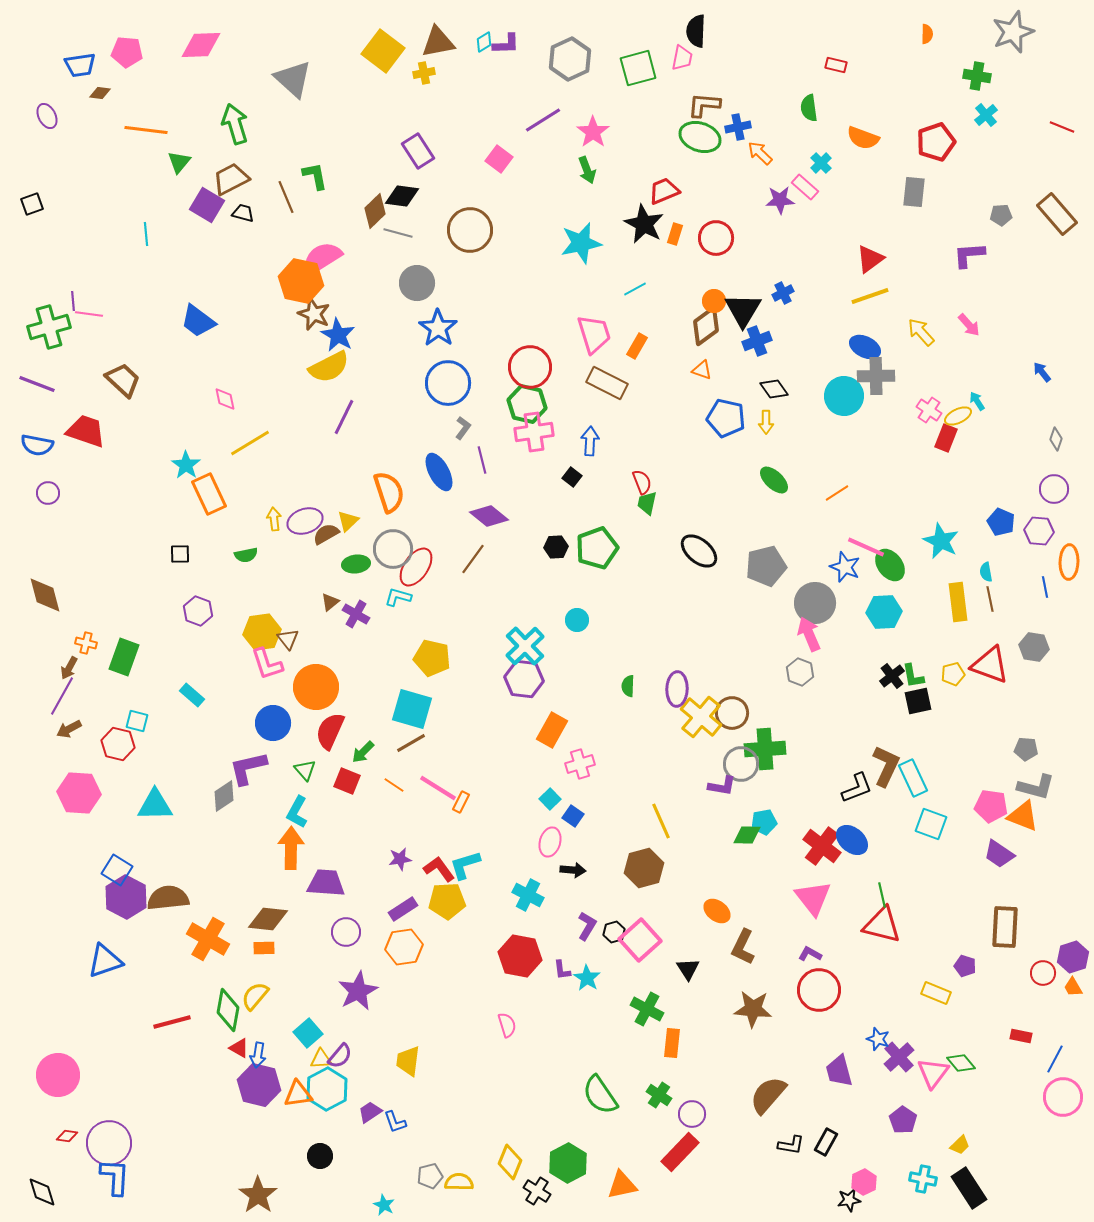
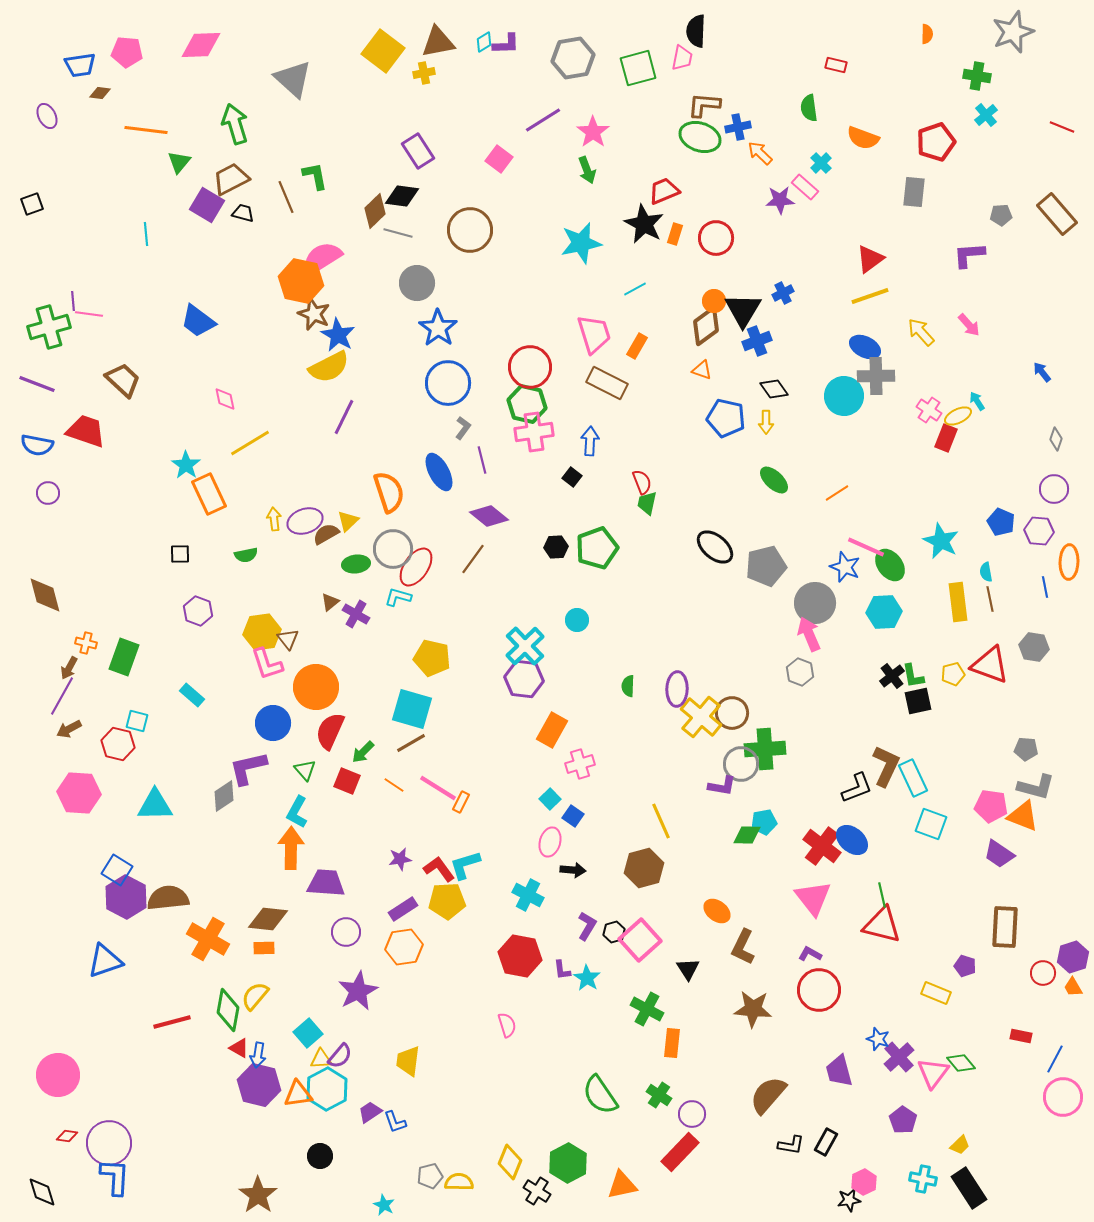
gray hexagon at (570, 59): moved 3 px right, 1 px up; rotated 15 degrees clockwise
black ellipse at (699, 551): moved 16 px right, 4 px up
